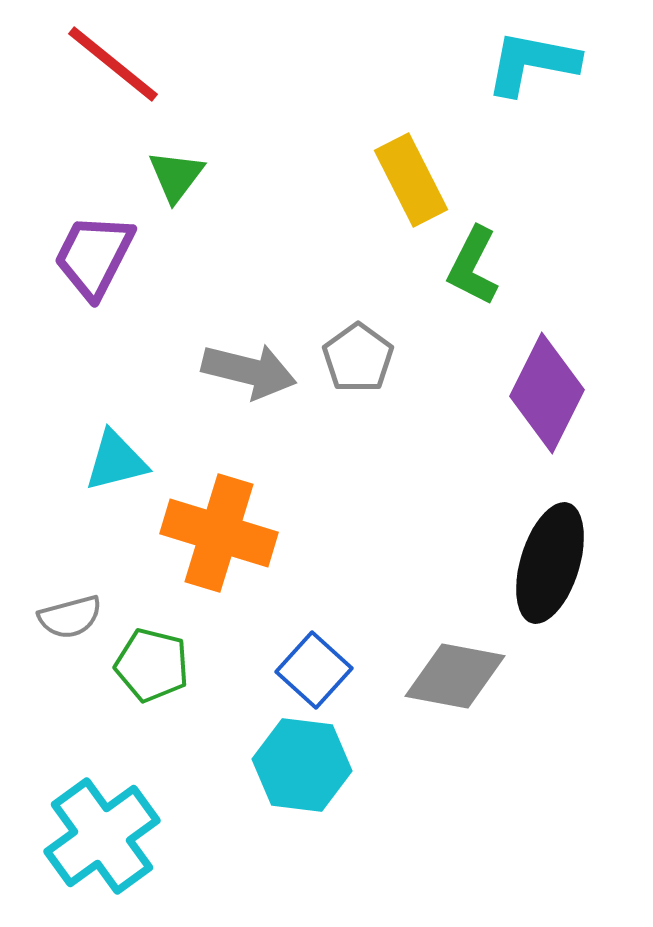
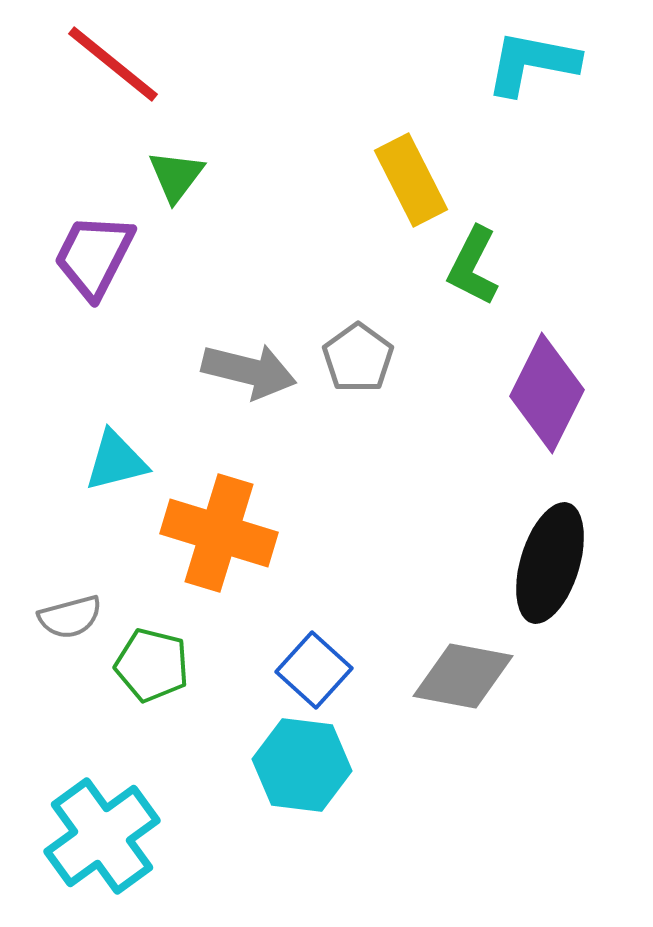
gray diamond: moved 8 px right
